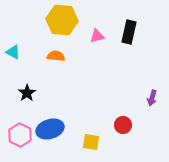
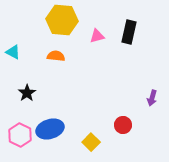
yellow square: rotated 36 degrees clockwise
